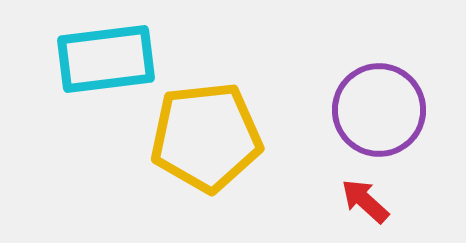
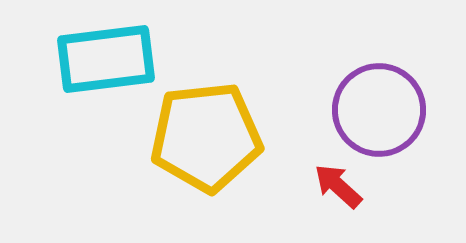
red arrow: moved 27 px left, 15 px up
